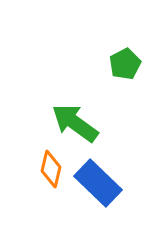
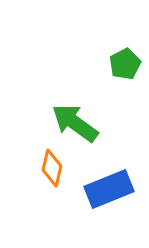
orange diamond: moved 1 px right, 1 px up
blue rectangle: moved 11 px right, 6 px down; rotated 66 degrees counterclockwise
